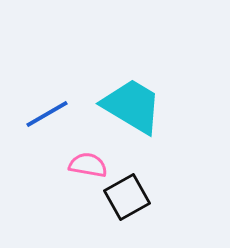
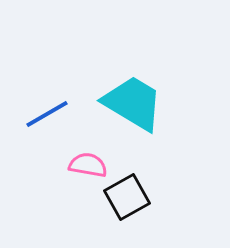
cyan trapezoid: moved 1 px right, 3 px up
